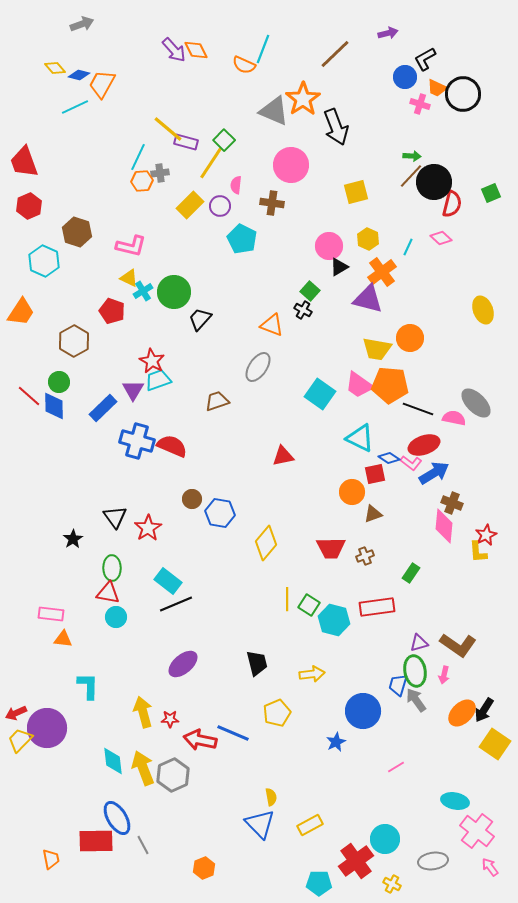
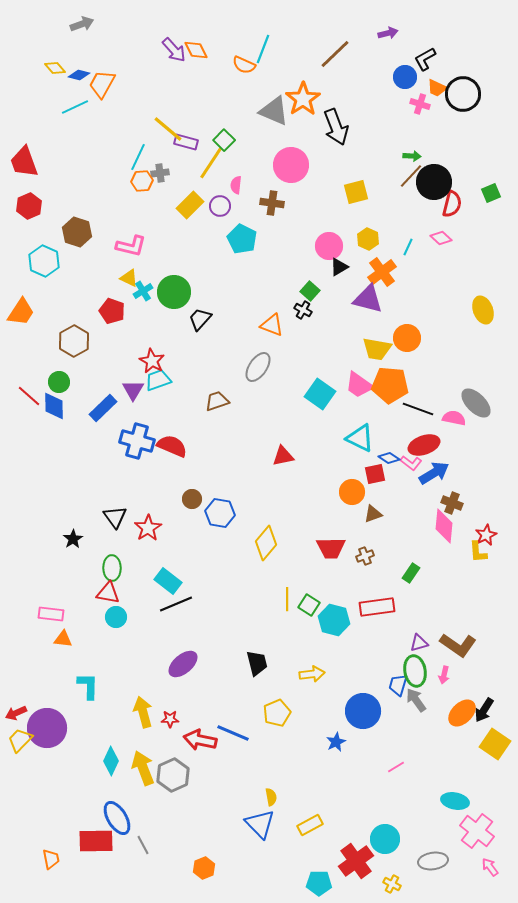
orange circle at (410, 338): moved 3 px left
cyan diamond at (113, 761): moved 2 px left; rotated 32 degrees clockwise
